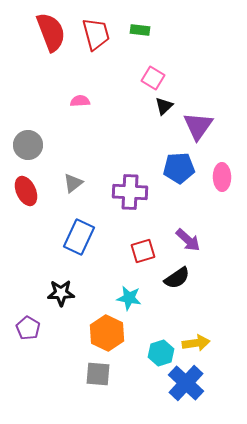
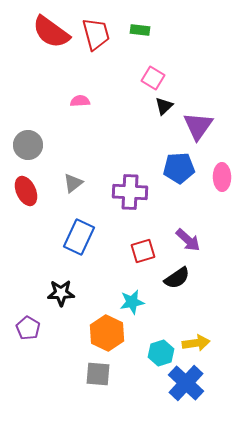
red semicircle: rotated 147 degrees clockwise
cyan star: moved 3 px right, 4 px down; rotated 20 degrees counterclockwise
